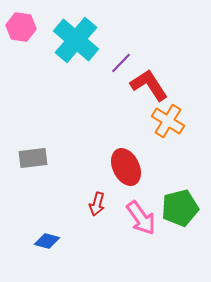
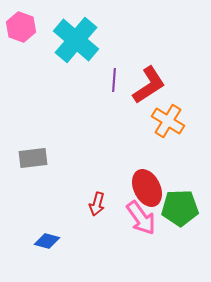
pink hexagon: rotated 12 degrees clockwise
purple line: moved 7 px left, 17 px down; rotated 40 degrees counterclockwise
red L-shape: rotated 90 degrees clockwise
red ellipse: moved 21 px right, 21 px down
green pentagon: rotated 12 degrees clockwise
